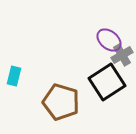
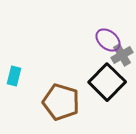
purple ellipse: moved 1 px left
black square: rotated 12 degrees counterclockwise
